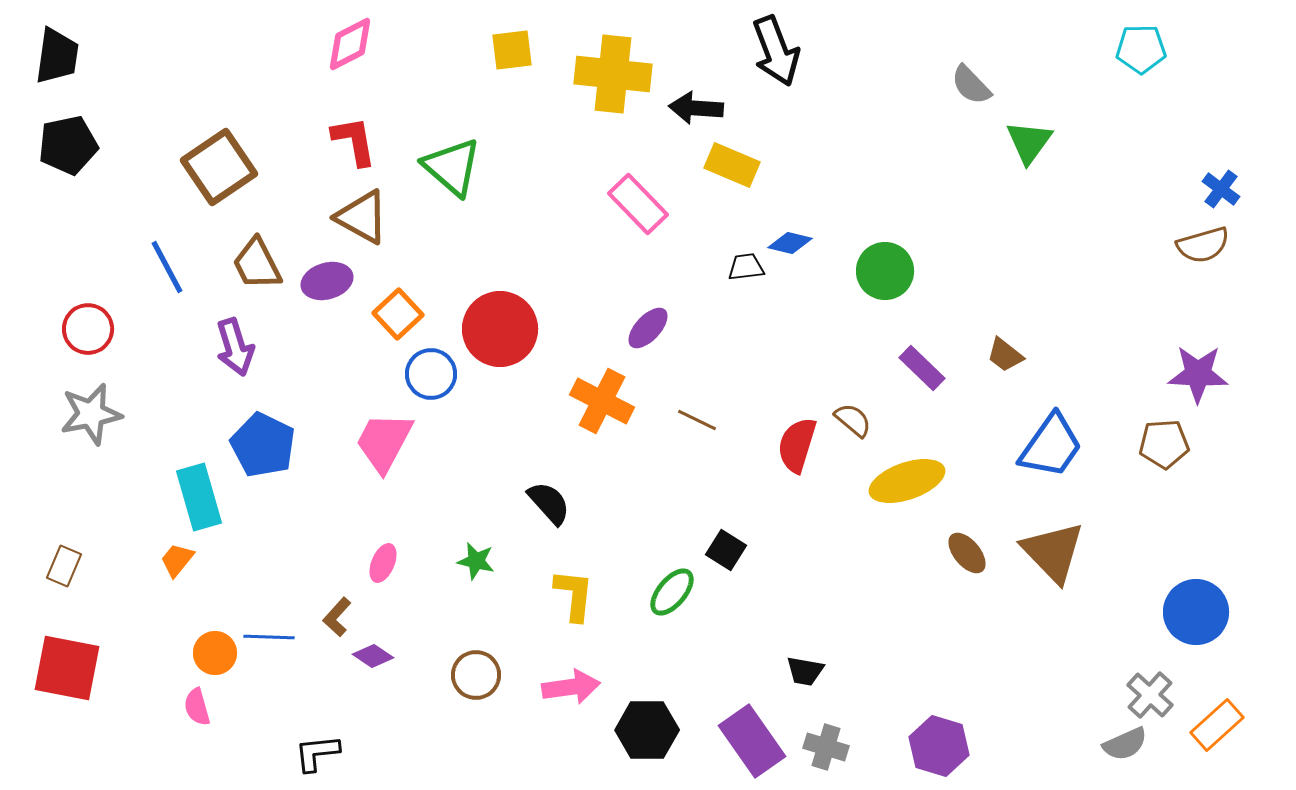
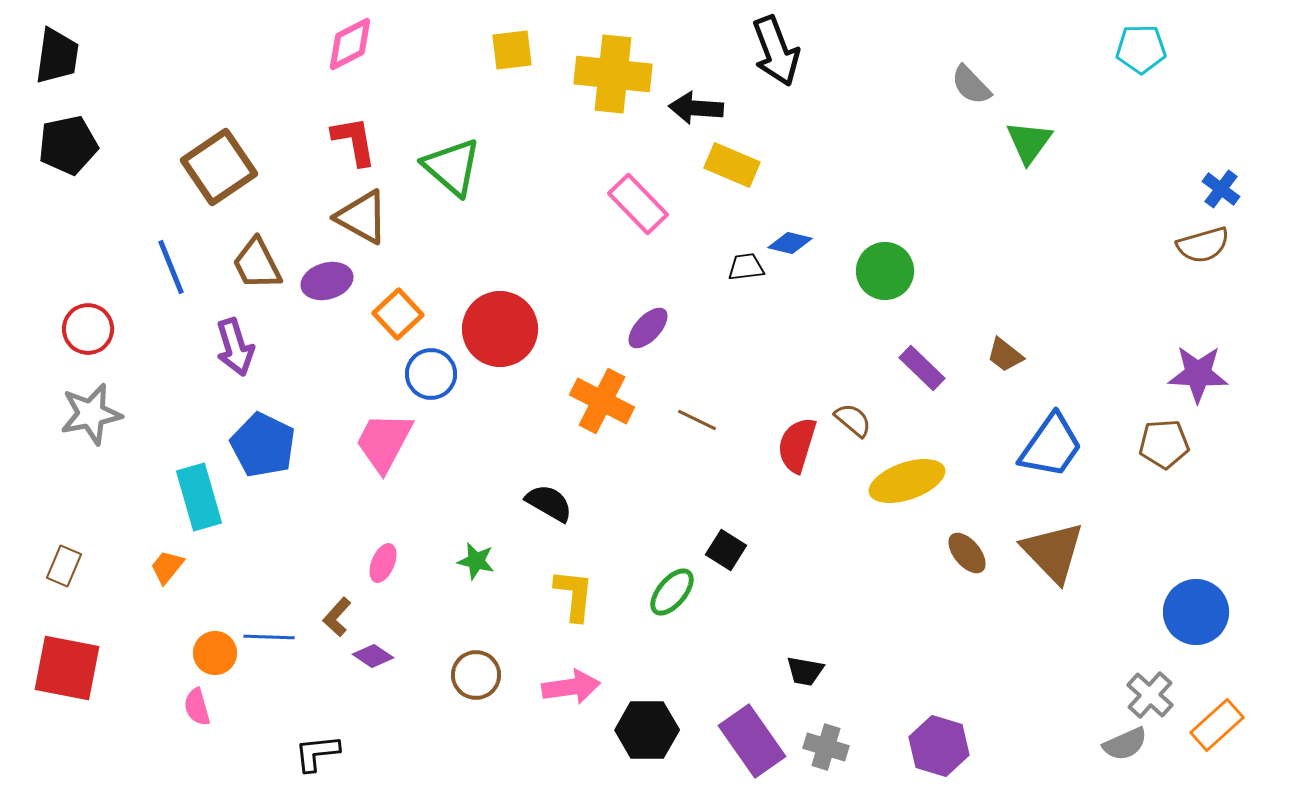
blue line at (167, 267): moved 4 px right; rotated 6 degrees clockwise
black semicircle at (549, 503): rotated 18 degrees counterclockwise
orange trapezoid at (177, 560): moved 10 px left, 7 px down
